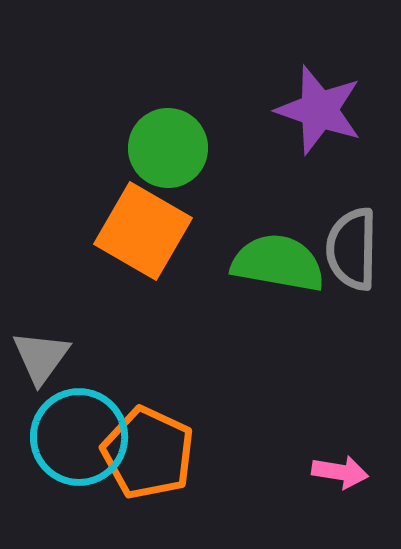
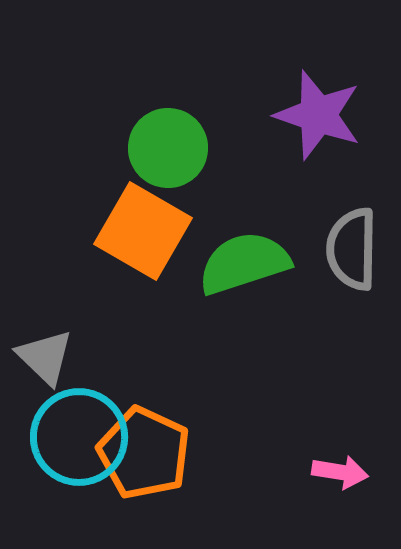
purple star: moved 1 px left, 5 px down
green semicircle: moved 34 px left; rotated 28 degrees counterclockwise
gray triangle: moved 4 px right; rotated 22 degrees counterclockwise
orange pentagon: moved 4 px left
